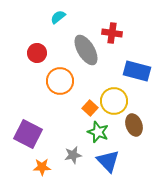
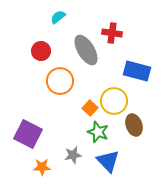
red circle: moved 4 px right, 2 px up
